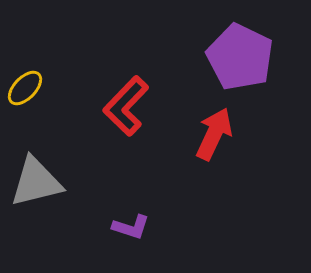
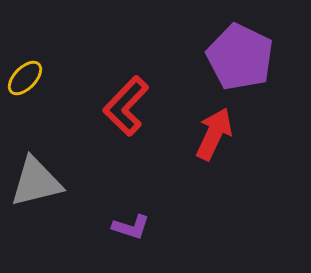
yellow ellipse: moved 10 px up
